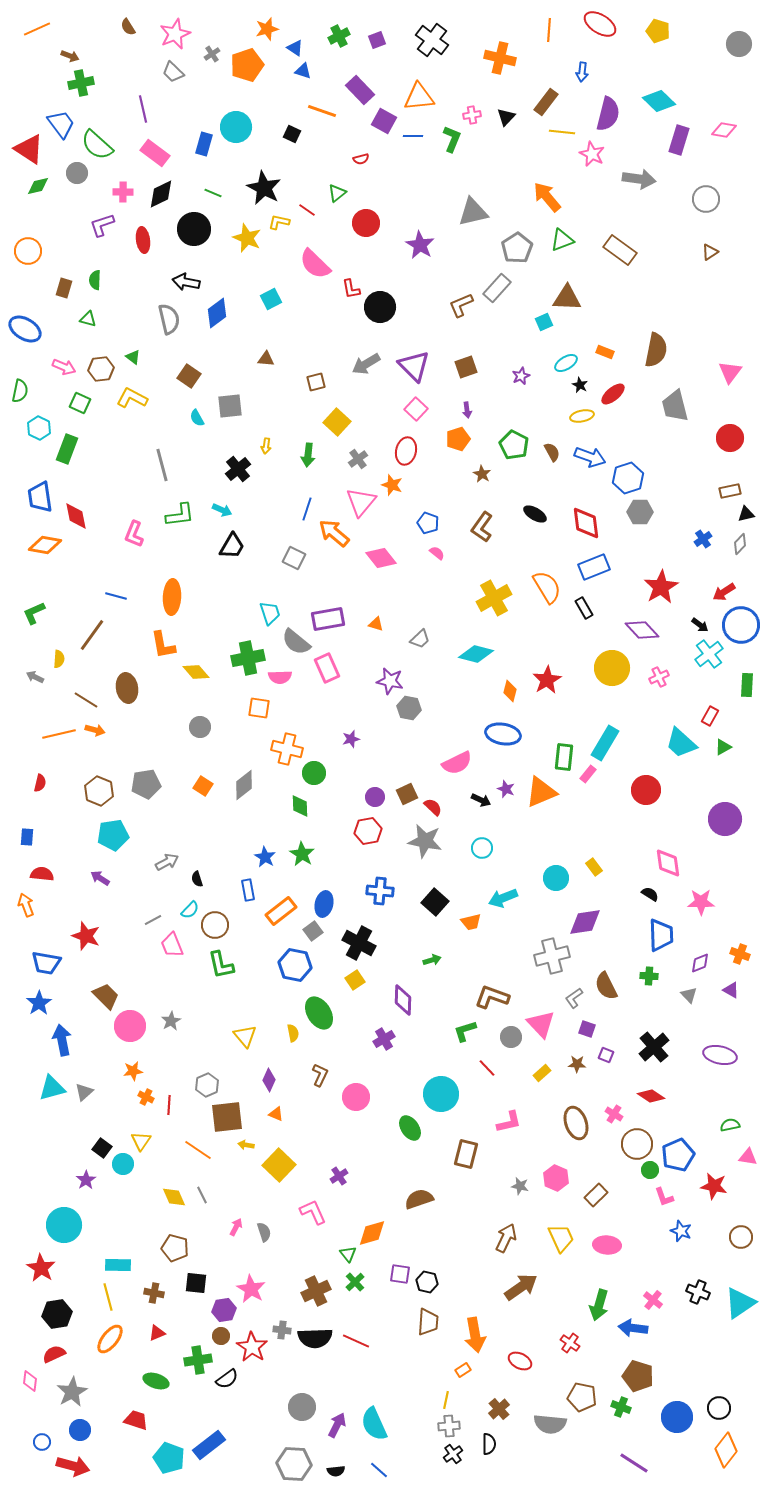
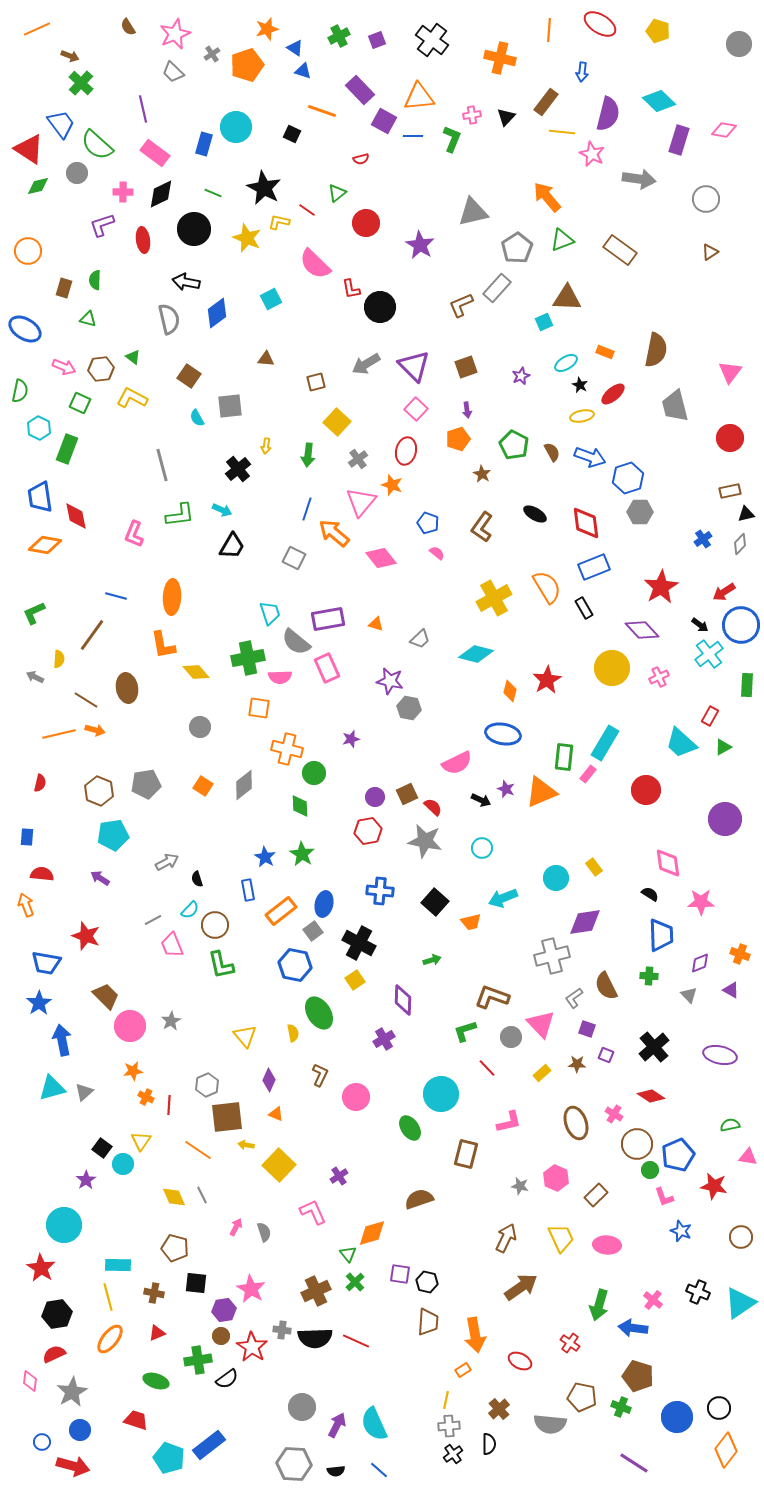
green cross at (81, 83): rotated 35 degrees counterclockwise
